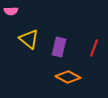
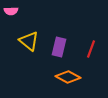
yellow triangle: moved 2 px down
red line: moved 3 px left, 1 px down
